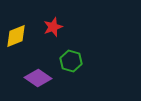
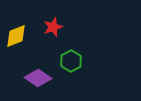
green hexagon: rotated 15 degrees clockwise
